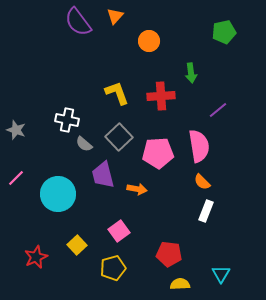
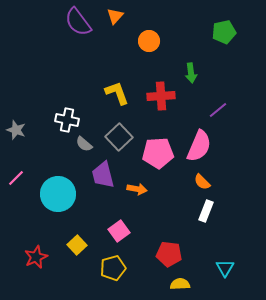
pink semicircle: rotated 32 degrees clockwise
cyan triangle: moved 4 px right, 6 px up
